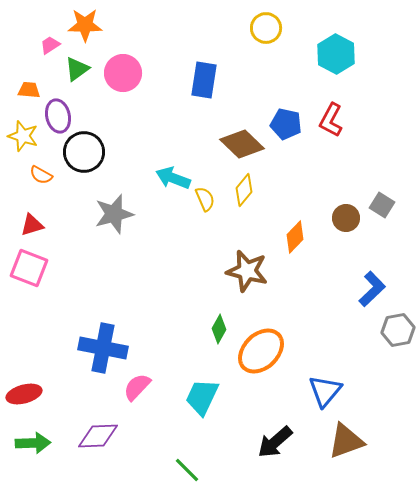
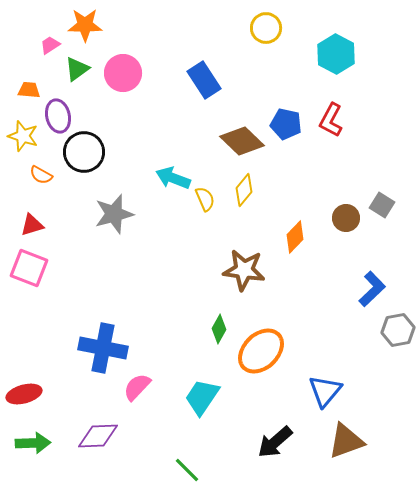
blue rectangle: rotated 42 degrees counterclockwise
brown diamond: moved 3 px up
brown star: moved 3 px left, 1 px up; rotated 6 degrees counterclockwise
cyan trapezoid: rotated 9 degrees clockwise
